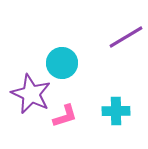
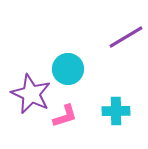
cyan circle: moved 6 px right, 6 px down
